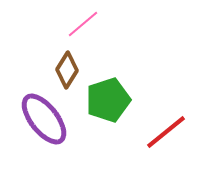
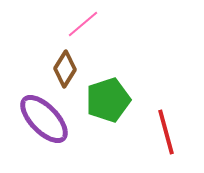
brown diamond: moved 2 px left, 1 px up
purple ellipse: rotated 6 degrees counterclockwise
red line: rotated 66 degrees counterclockwise
